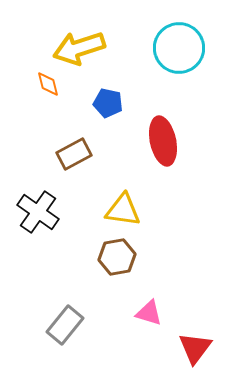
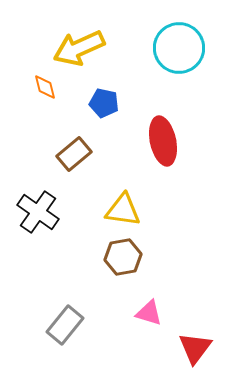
yellow arrow: rotated 6 degrees counterclockwise
orange diamond: moved 3 px left, 3 px down
blue pentagon: moved 4 px left
brown rectangle: rotated 12 degrees counterclockwise
brown hexagon: moved 6 px right
